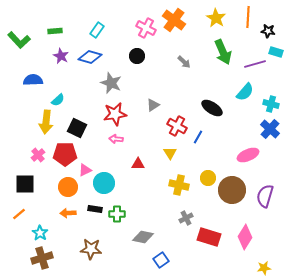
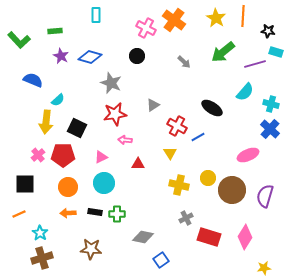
orange line at (248, 17): moved 5 px left, 1 px up
cyan rectangle at (97, 30): moved 1 px left, 15 px up; rotated 35 degrees counterclockwise
green arrow at (223, 52): rotated 75 degrees clockwise
blue semicircle at (33, 80): rotated 24 degrees clockwise
blue line at (198, 137): rotated 32 degrees clockwise
pink arrow at (116, 139): moved 9 px right, 1 px down
red pentagon at (65, 154): moved 2 px left, 1 px down
pink triangle at (85, 170): moved 16 px right, 13 px up
black rectangle at (95, 209): moved 3 px down
orange line at (19, 214): rotated 16 degrees clockwise
